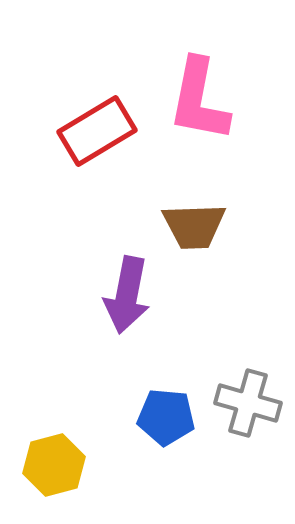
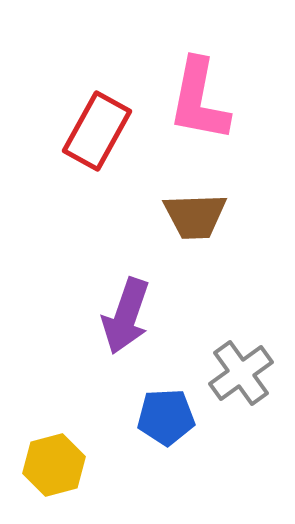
red rectangle: rotated 30 degrees counterclockwise
brown trapezoid: moved 1 px right, 10 px up
purple arrow: moved 1 px left, 21 px down; rotated 8 degrees clockwise
gray cross: moved 7 px left, 30 px up; rotated 38 degrees clockwise
blue pentagon: rotated 8 degrees counterclockwise
